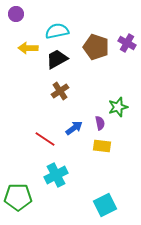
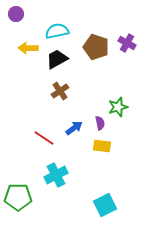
red line: moved 1 px left, 1 px up
